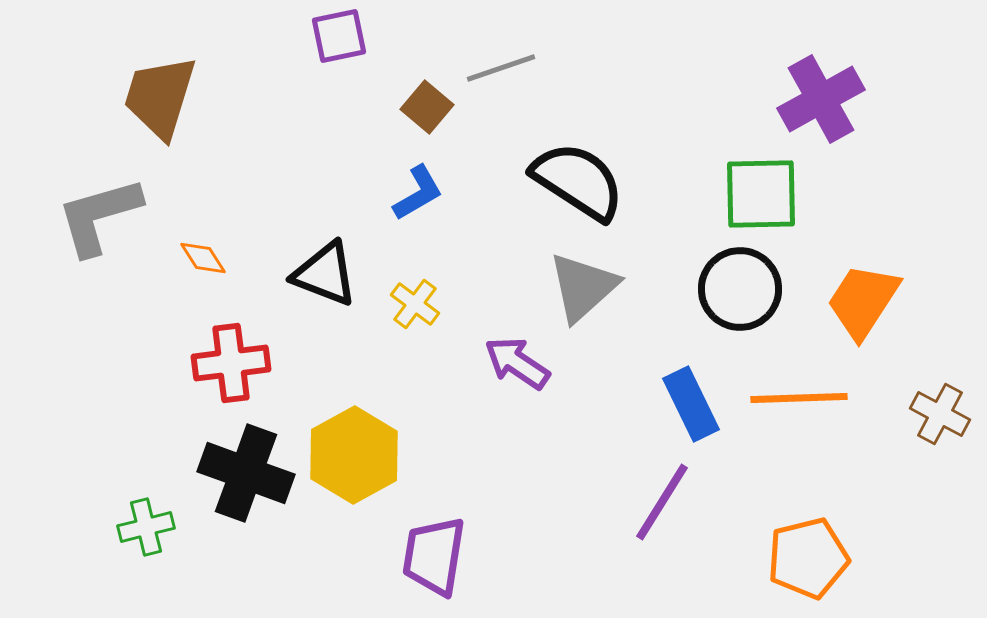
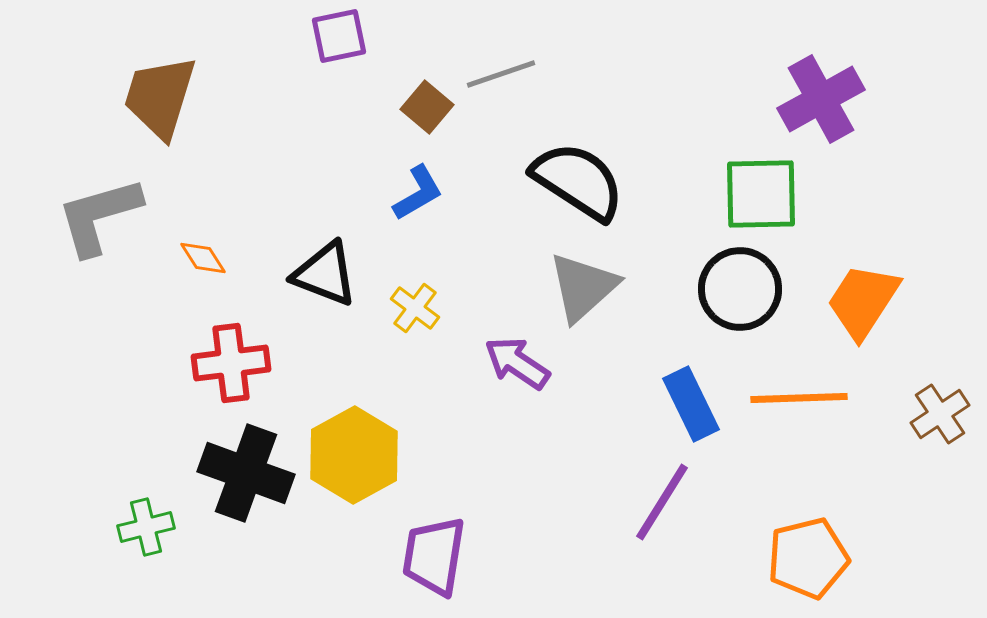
gray line: moved 6 px down
yellow cross: moved 4 px down
brown cross: rotated 28 degrees clockwise
